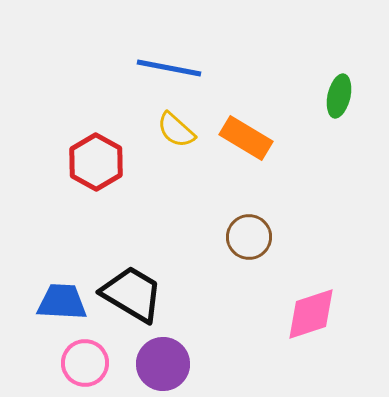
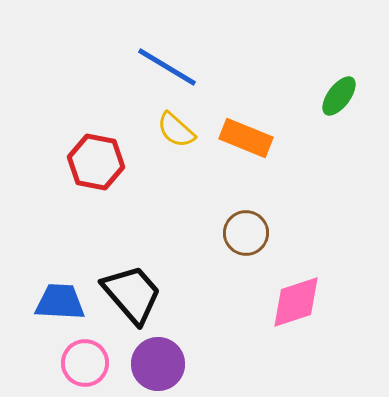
blue line: moved 2 px left, 1 px up; rotated 20 degrees clockwise
green ellipse: rotated 24 degrees clockwise
orange rectangle: rotated 9 degrees counterclockwise
red hexagon: rotated 18 degrees counterclockwise
brown circle: moved 3 px left, 4 px up
black trapezoid: rotated 18 degrees clockwise
blue trapezoid: moved 2 px left
pink diamond: moved 15 px left, 12 px up
purple circle: moved 5 px left
